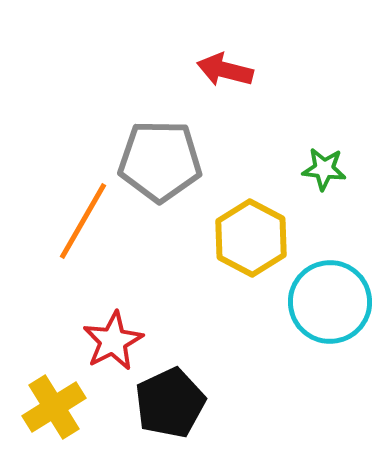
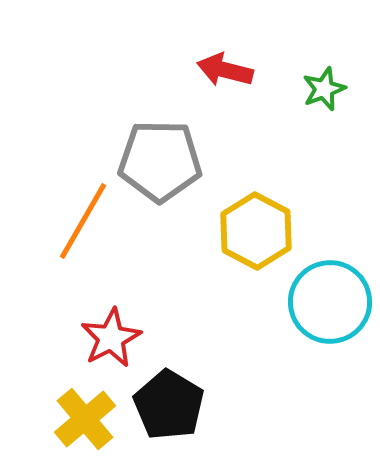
green star: moved 80 px up; rotated 27 degrees counterclockwise
yellow hexagon: moved 5 px right, 7 px up
red star: moved 2 px left, 3 px up
black pentagon: moved 1 px left, 2 px down; rotated 16 degrees counterclockwise
yellow cross: moved 31 px right, 12 px down; rotated 8 degrees counterclockwise
